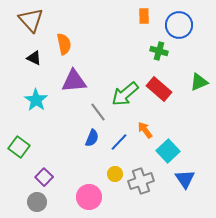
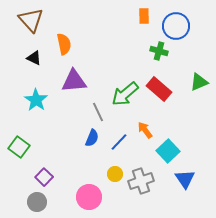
blue circle: moved 3 px left, 1 px down
gray line: rotated 12 degrees clockwise
